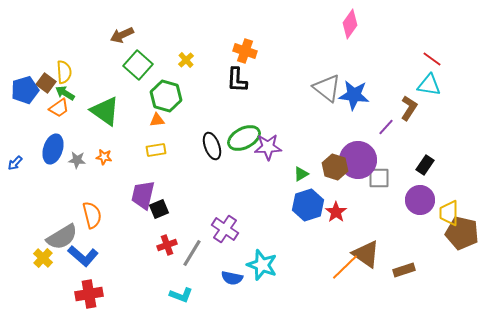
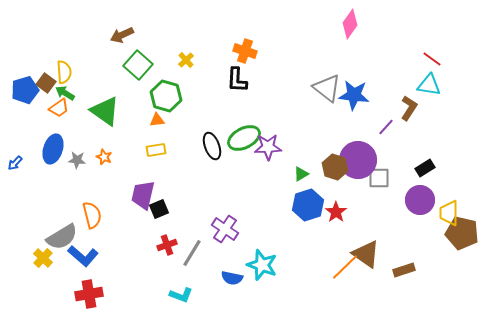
orange star at (104, 157): rotated 14 degrees clockwise
black rectangle at (425, 165): moved 3 px down; rotated 24 degrees clockwise
